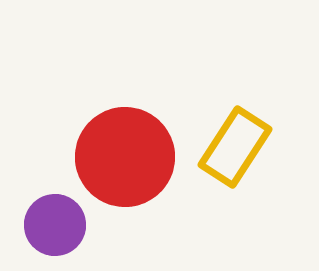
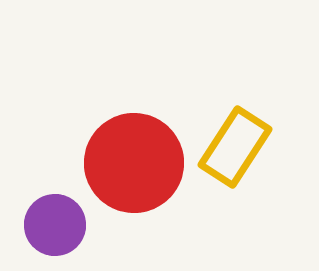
red circle: moved 9 px right, 6 px down
